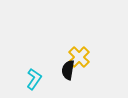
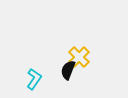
black semicircle: rotated 12 degrees clockwise
